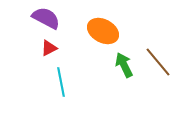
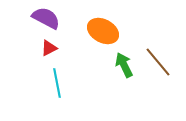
cyan line: moved 4 px left, 1 px down
